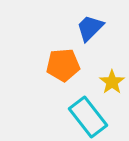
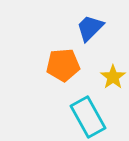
yellow star: moved 1 px right, 5 px up
cyan rectangle: rotated 9 degrees clockwise
